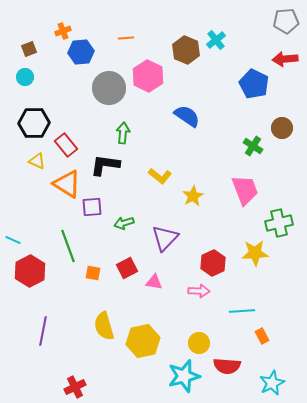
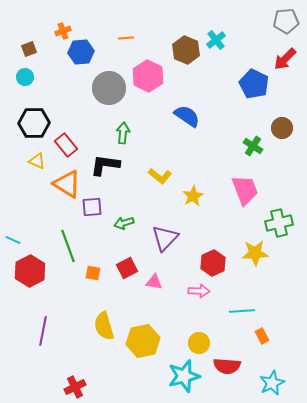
red arrow at (285, 59): rotated 40 degrees counterclockwise
